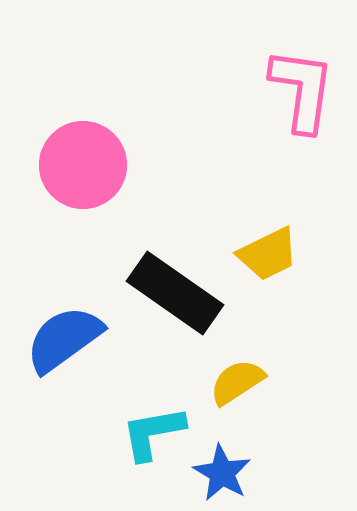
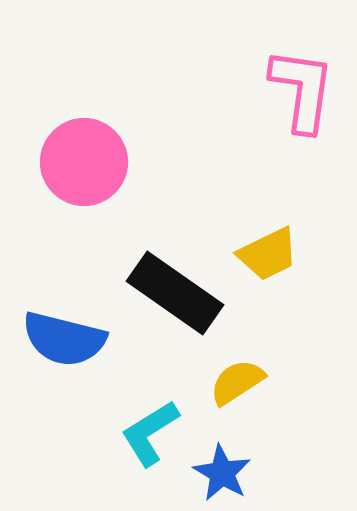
pink circle: moved 1 px right, 3 px up
blue semicircle: rotated 130 degrees counterclockwise
cyan L-shape: moved 3 px left; rotated 22 degrees counterclockwise
